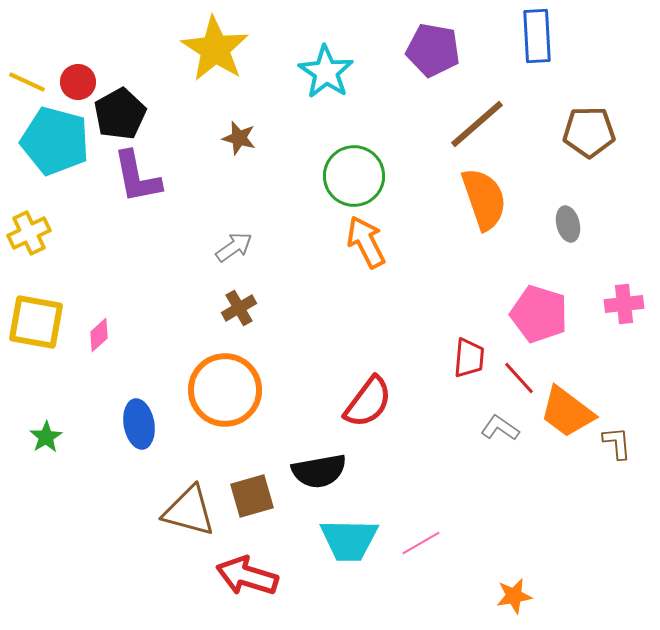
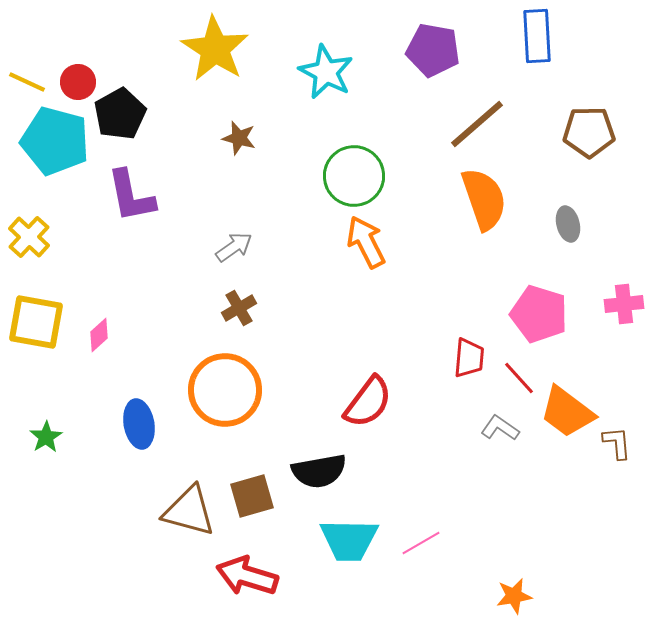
cyan star: rotated 6 degrees counterclockwise
purple L-shape: moved 6 px left, 19 px down
yellow cross: moved 4 px down; rotated 21 degrees counterclockwise
